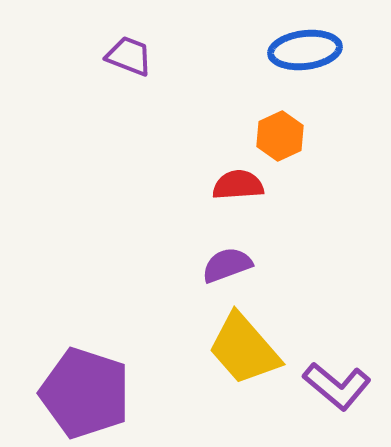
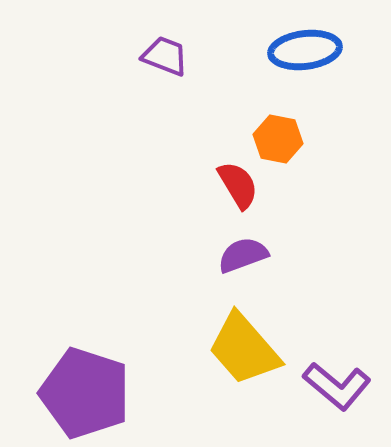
purple trapezoid: moved 36 px right
orange hexagon: moved 2 px left, 3 px down; rotated 24 degrees counterclockwise
red semicircle: rotated 63 degrees clockwise
purple semicircle: moved 16 px right, 10 px up
